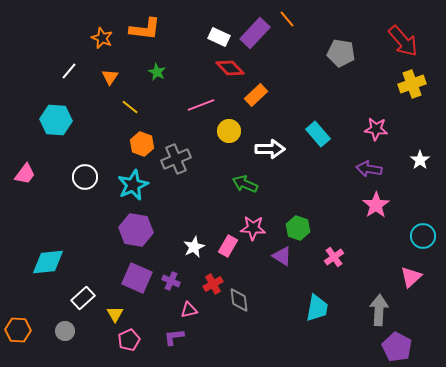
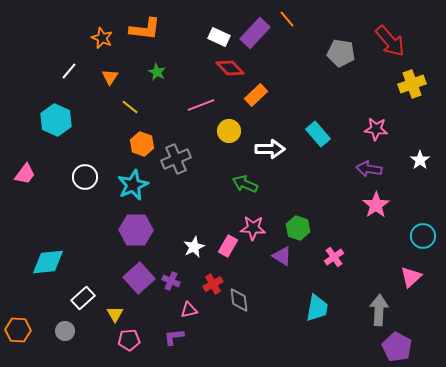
red arrow at (403, 41): moved 13 px left
cyan hexagon at (56, 120): rotated 20 degrees clockwise
purple hexagon at (136, 230): rotated 8 degrees counterclockwise
purple square at (137, 278): moved 2 px right; rotated 24 degrees clockwise
pink pentagon at (129, 340): rotated 20 degrees clockwise
